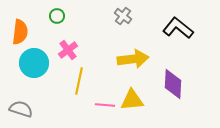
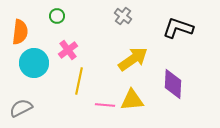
black L-shape: rotated 20 degrees counterclockwise
yellow arrow: rotated 28 degrees counterclockwise
gray semicircle: moved 1 px up; rotated 45 degrees counterclockwise
